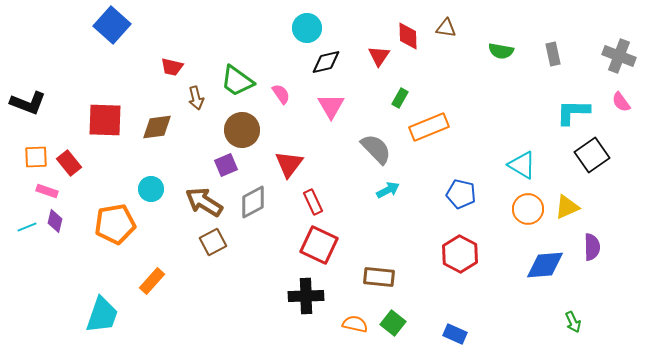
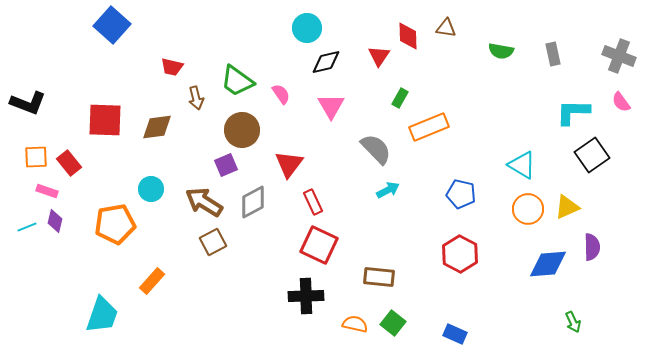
blue diamond at (545, 265): moved 3 px right, 1 px up
